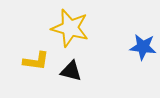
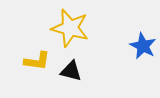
blue star: moved 1 px up; rotated 20 degrees clockwise
yellow L-shape: moved 1 px right
